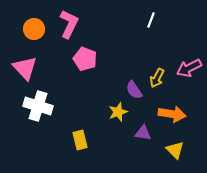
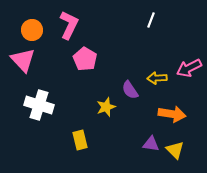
pink L-shape: moved 1 px down
orange circle: moved 2 px left, 1 px down
pink pentagon: rotated 10 degrees clockwise
pink triangle: moved 2 px left, 8 px up
yellow arrow: rotated 60 degrees clockwise
purple semicircle: moved 4 px left
white cross: moved 1 px right, 1 px up
yellow star: moved 12 px left, 5 px up
purple triangle: moved 8 px right, 11 px down
